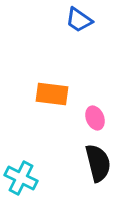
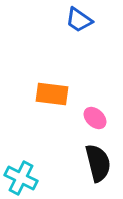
pink ellipse: rotated 25 degrees counterclockwise
